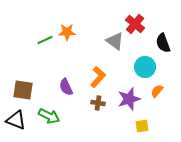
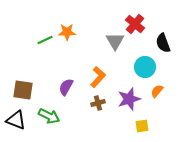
gray triangle: rotated 24 degrees clockwise
purple semicircle: rotated 54 degrees clockwise
brown cross: rotated 24 degrees counterclockwise
